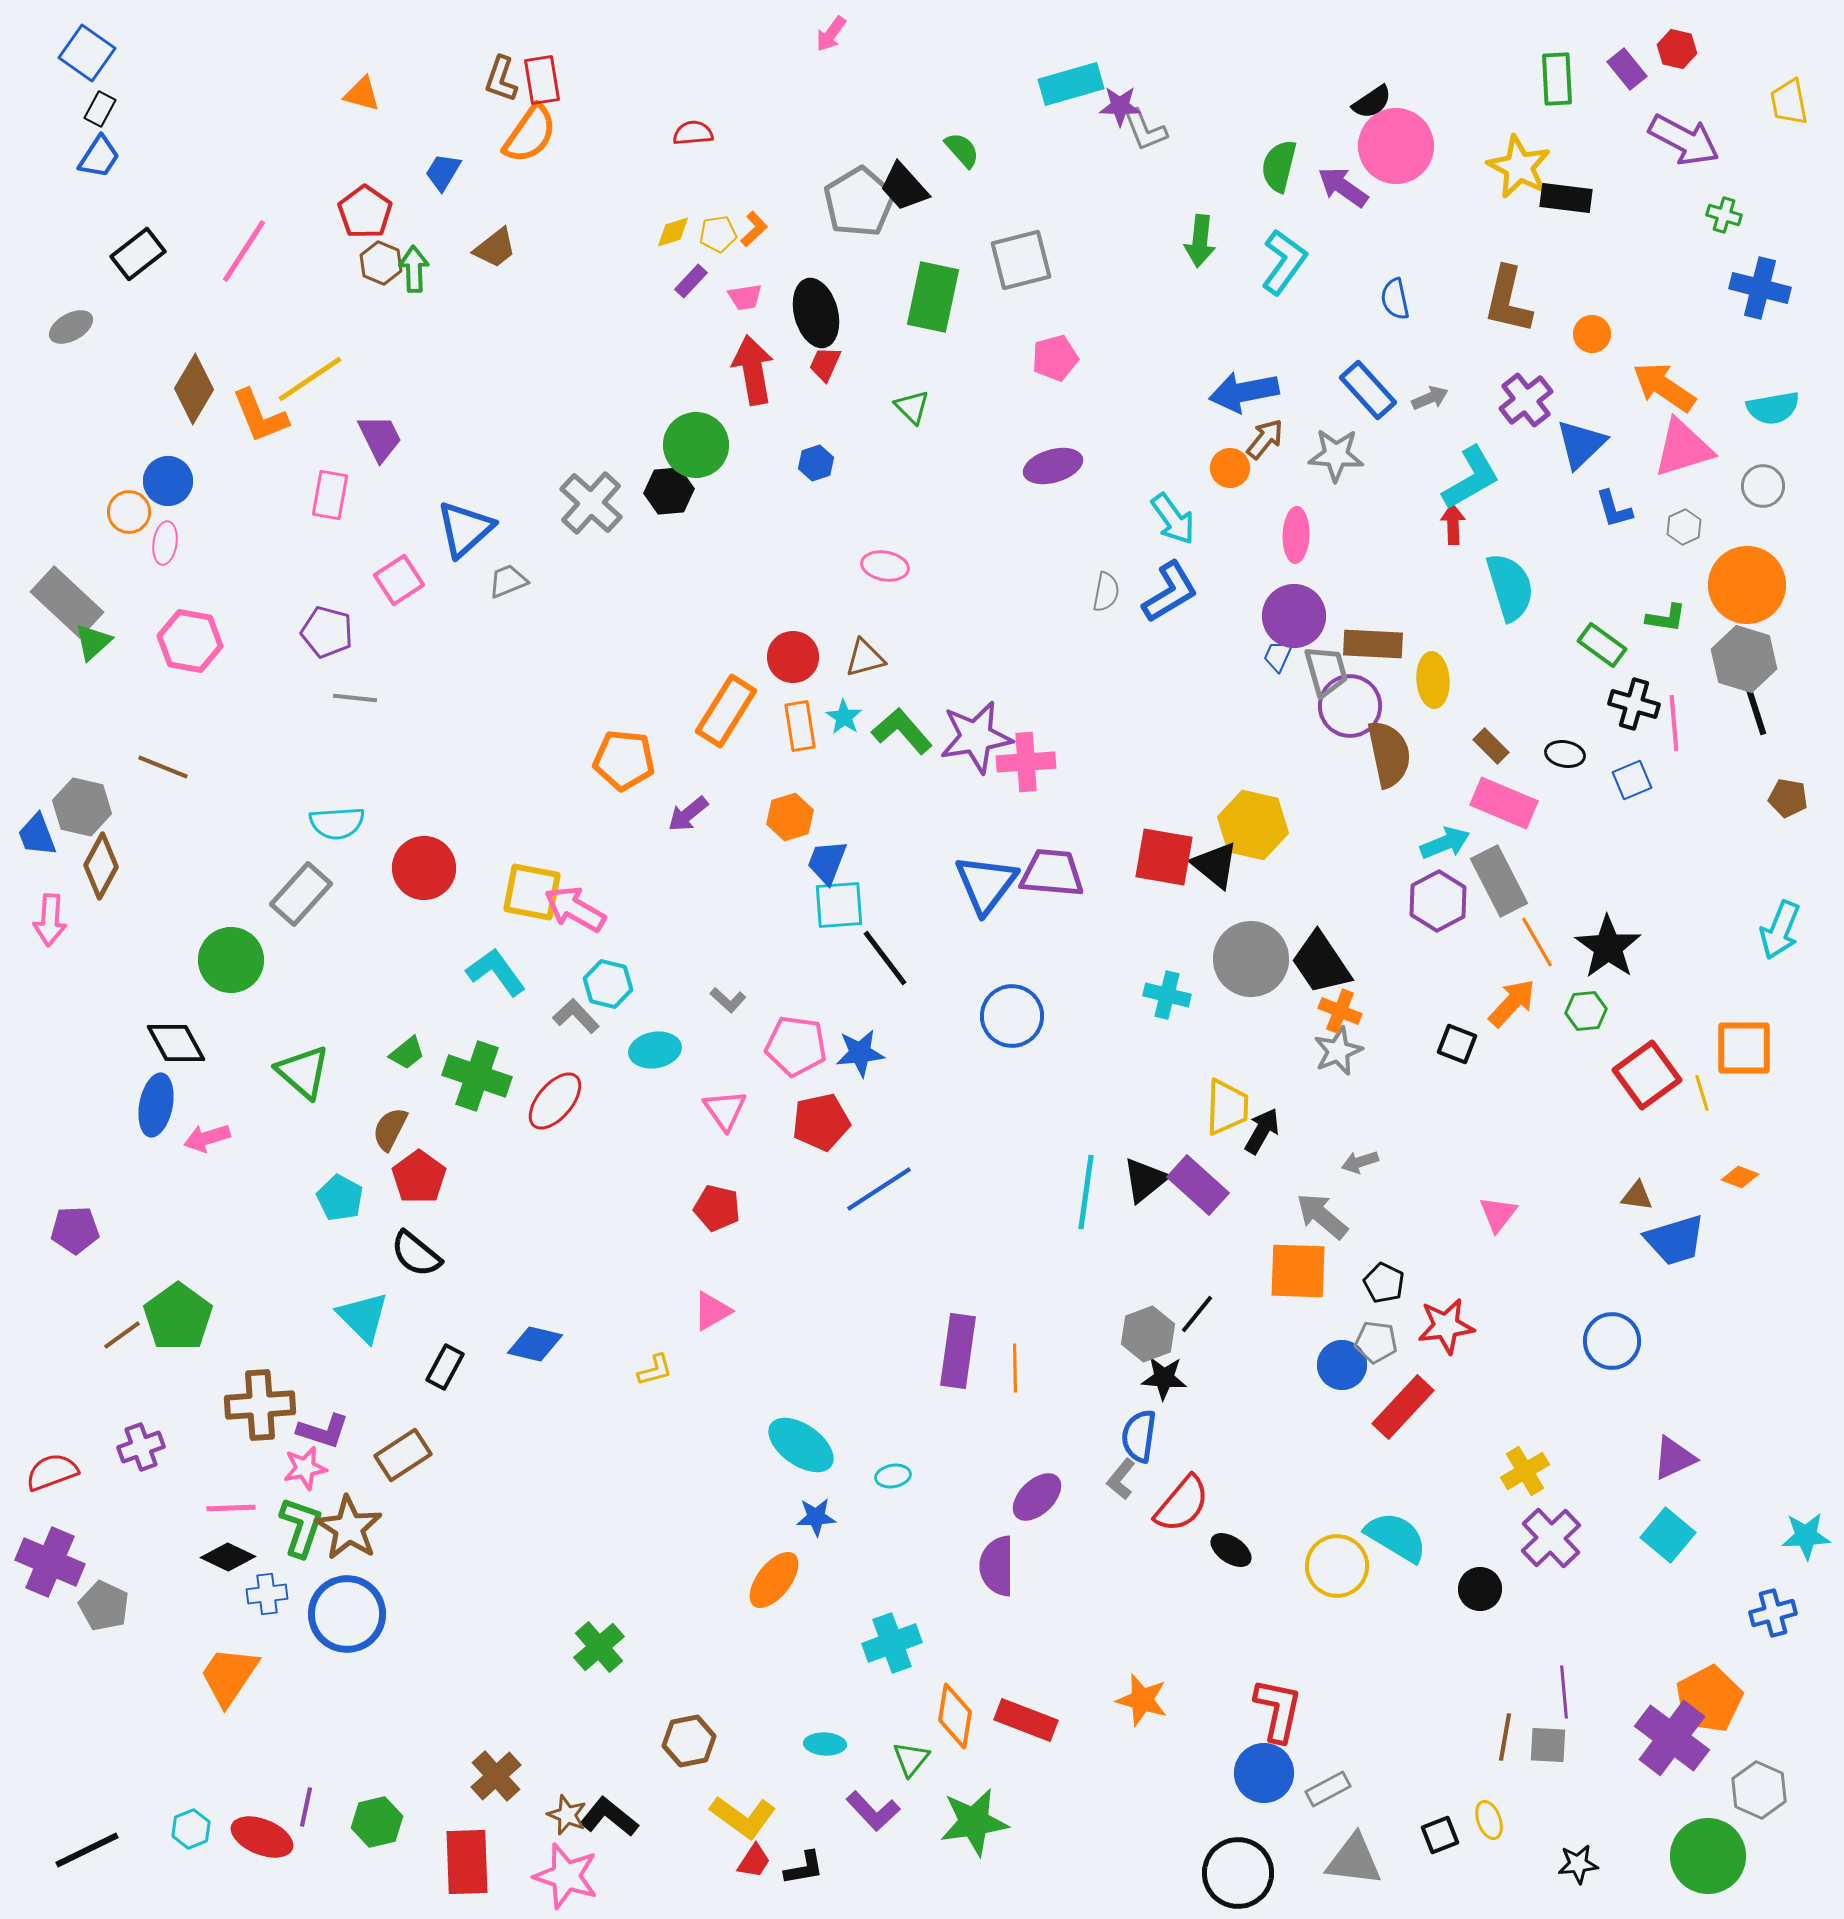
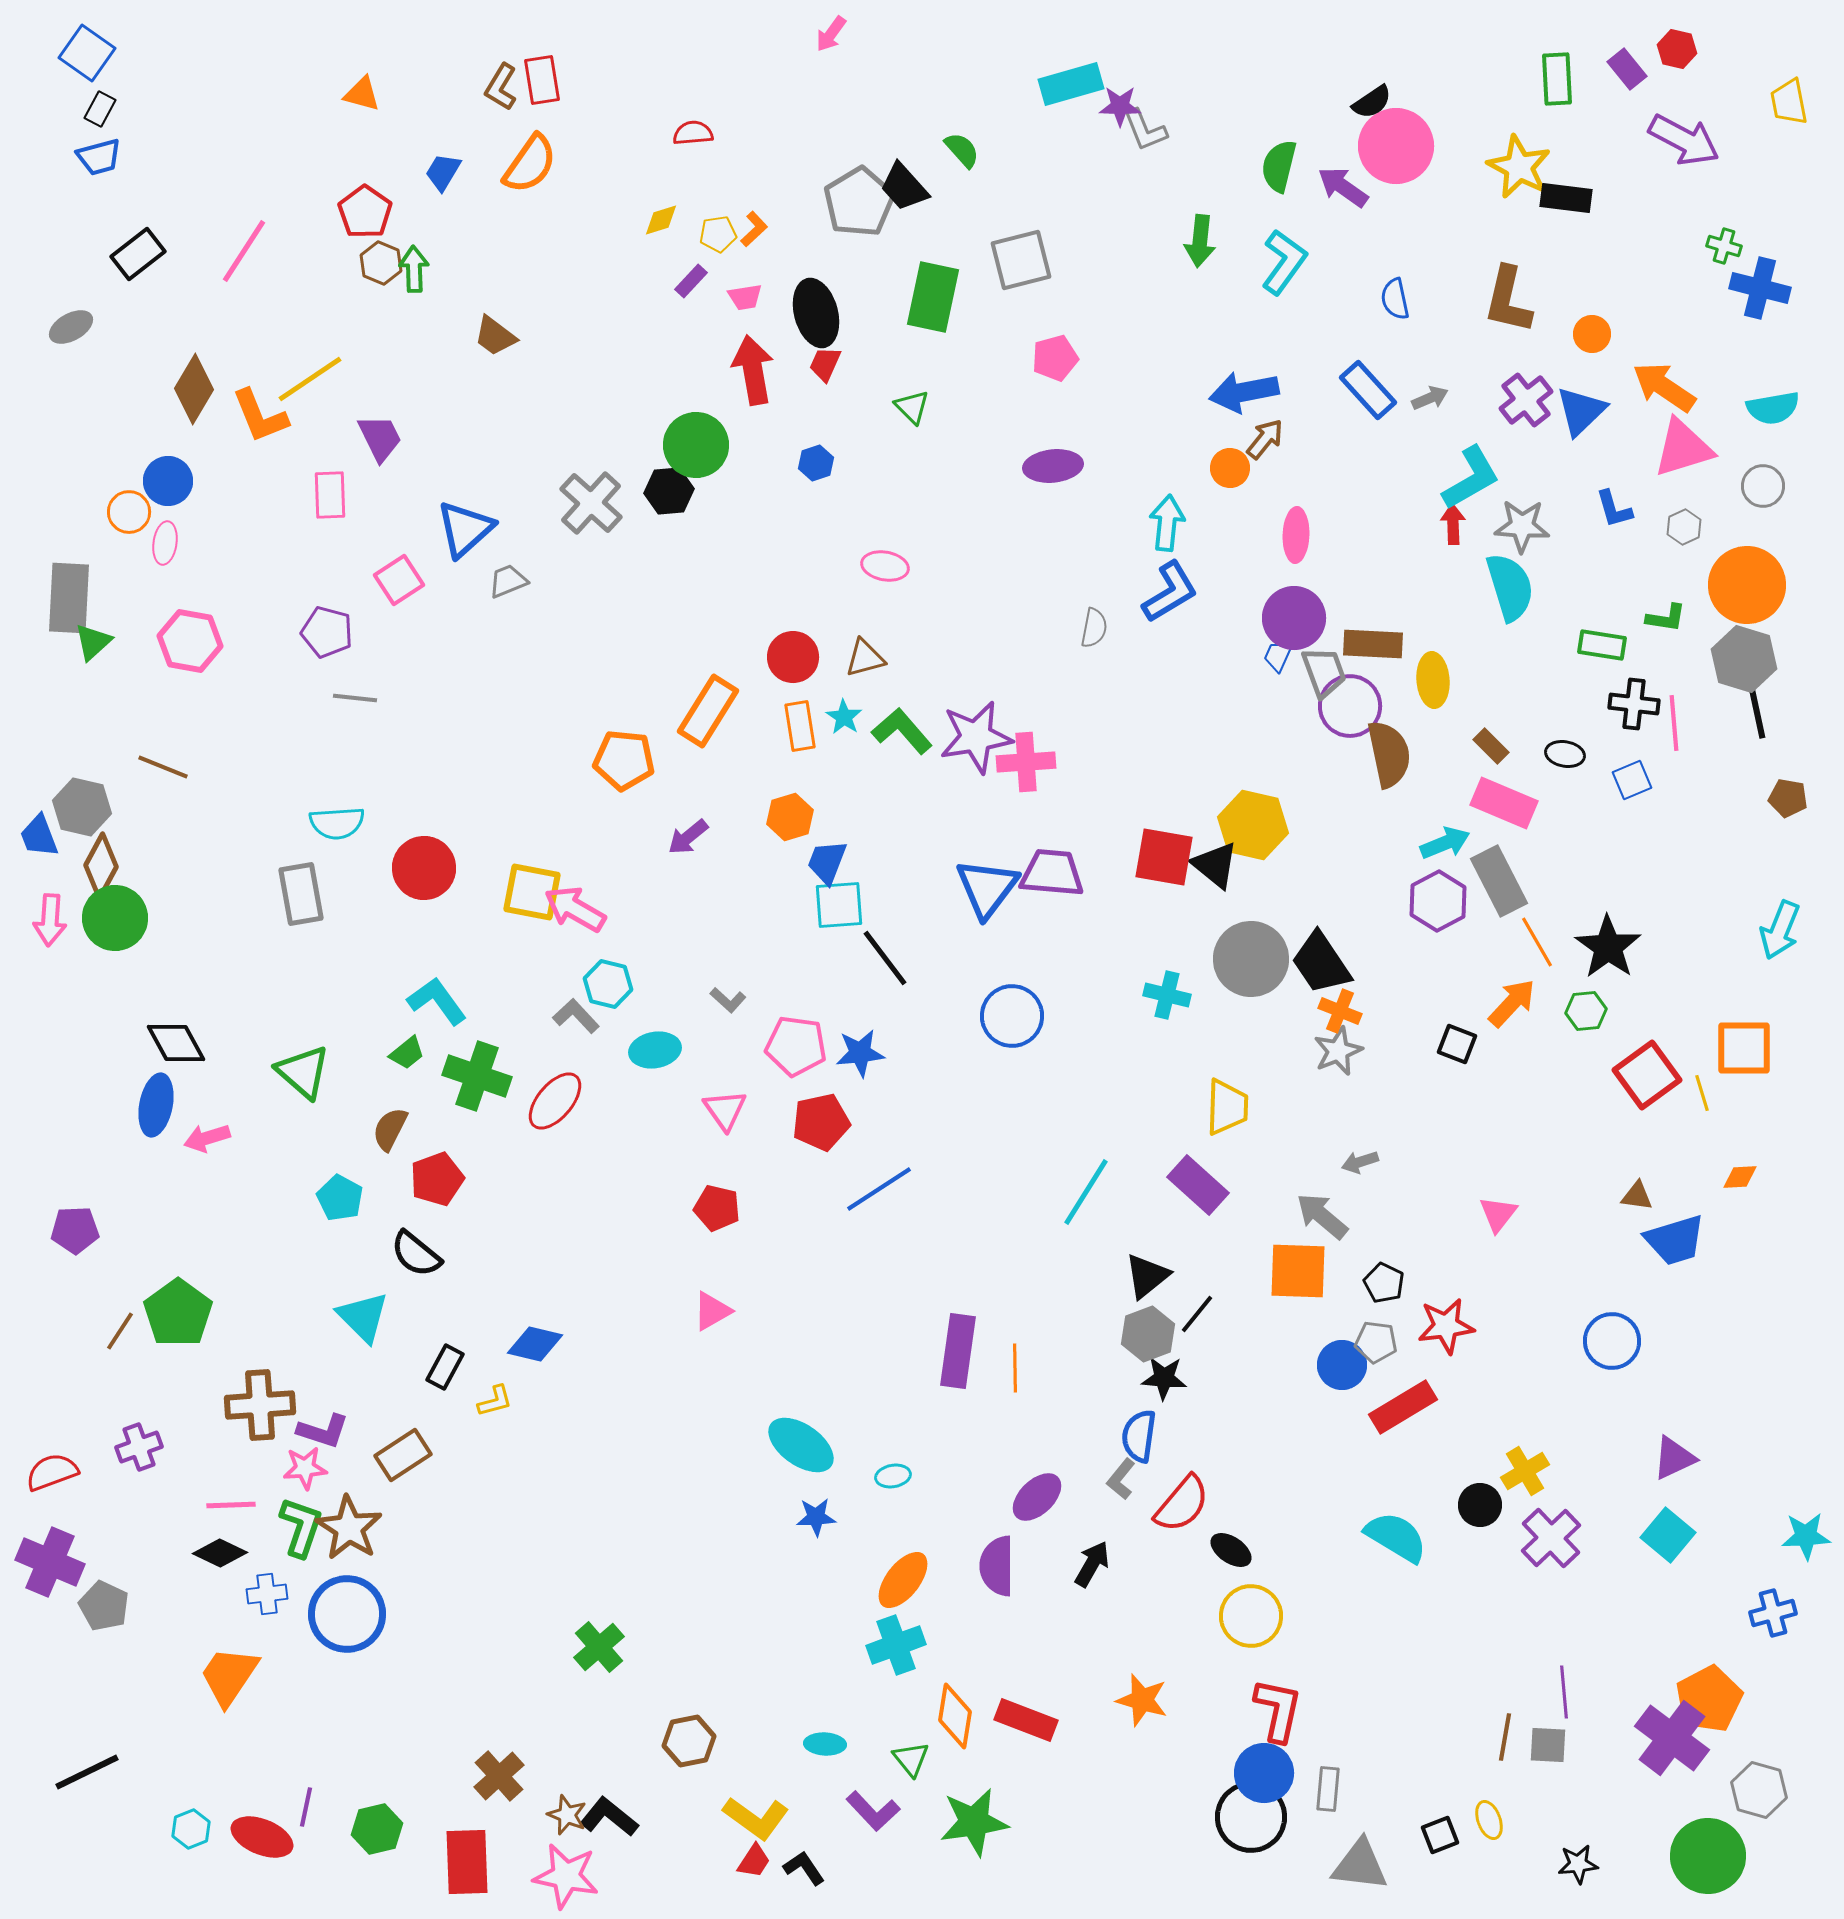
brown L-shape at (501, 79): moved 8 px down; rotated 12 degrees clockwise
orange semicircle at (530, 134): moved 30 px down
blue trapezoid at (99, 157): rotated 42 degrees clockwise
green cross at (1724, 215): moved 31 px down
yellow diamond at (673, 232): moved 12 px left, 12 px up
brown trapezoid at (495, 248): moved 88 px down; rotated 75 degrees clockwise
blue triangle at (1581, 444): moved 33 px up
gray star at (1336, 455): moved 186 px right, 71 px down
purple ellipse at (1053, 466): rotated 10 degrees clockwise
pink rectangle at (330, 495): rotated 12 degrees counterclockwise
cyan arrow at (1173, 519): moved 6 px left, 4 px down; rotated 138 degrees counterclockwise
gray semicircle at (1106, 592): moved 12 px left, 36 px down
gray rectangle at (67, 602): moved 2 px right, 4 px up; rotated 50 degrees clockwise
purple circle at (1294, 616): moved 2 px down
green rectangle at (1602, 645): rotated 27 degrees counterclockwise
gray trapezoid at (1326, 671): moved 2 px left, 1 px down; rotated 4 degrees counterclockwise
black cross at (1634, 704): rotated 9 degrees counterclockwise
black line at (1754, 705): moved 2 px right, 3 px down; rotated 6 degrees clockwise
orange rectangle at (726, 711): moved 18 px left
purple arrow at (688, 814): moved 23 px down
blue trapezoid at (37, 835): moved 2 px right, 1 px down
blue triangle at (986, 884): moved 1 px right, 4 px down
gray rectangle at (301, 894): rotated 52 degrees counterclockwise
green circle at (231, 960): moved 116 px left, 42 px up
cyan L-shape at (496, 972): moved 59 px left, 29 px down
black arrow at (1262, 1131): moved 170 px left, 433 px down
red pentagon at (419, 1177): moved 18 px right, 2 px down; rotated 16 degrees clockwise
orange diamond at (1740, 1177): rotated 24 degrees counterclockwise
black triangle at (1145, 1180): moved 2 px right, 96 px down
cyan line at (1086, 1192): rotated 24 degrees clockwise
green pentagon at (178, 1317): moved 4 px up
brown line at (122, 1335): moved 2 px left, 4 px up; rotated 21 degrees counterclockwise
yellow L-shape at (655, 1370): moved 160 px left, 31 px down
red rectangle at (1403, 1407): rotated 16 degrees clockwise
purple cross at (141, 1447): moved 2 px left
pink star at (305, 1468): rotated 6 degrees clockwise
pink line at (231, 1508): moved 3 px up
black diamond at (228, 1557): moved 8 px left, 4 px up
yellow circle at (1337, 1566): moved 86 px left, 50 px down
orange ellipse at (774, 1580): moved 129 px right
black circle at (1480, 1589): moved 84 px up
cyan cross at (892, 1643): moved 4 px right, 2 px down
green triangle at (911, 1759): rotated 18 degrees counterclockwise
brown cross at (496, 1776): moved 3 px right
gray rectangle at (1328, 1789): rotated 57 degrees counterclockwise
gray hexagon at (1759, 1790): rotated 8 degrees counterclockwise
yellow L-shape at (743, 1817): moved 13 px right, 1 px down
green hexagon at (377, 1822): moved 7 px down
black line at (87, 1850): moved 78 px up
gray triangle at (1354, 1860): moved 6 px right, 5 px down
black L-shape at (804, 1868): rotated 114 degrees counterclockwise
black circle at (1238, 1873): moved 13 px right, 56 px up
pink star at (566, 1876): rotated 6 degrees counterclockwise
